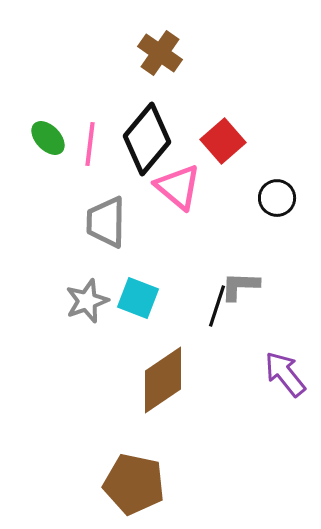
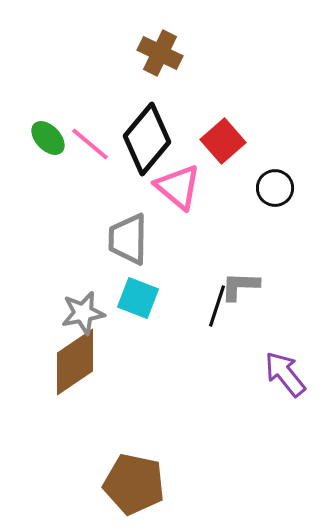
brown cross: rotated 9 degrees counterclockwise
pink line: rotated 57 degrees counterclockwise
black circle: moved 2 px left, 10 px up
gray trapezoid: moved 22 px right, 17 px down
gray star: moved 4 px left, 12 px down; rotated 9 degrees clockwise
brown diamond: moved 88 px left, 18 px up
